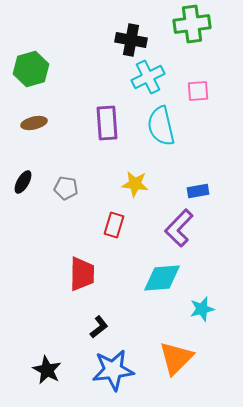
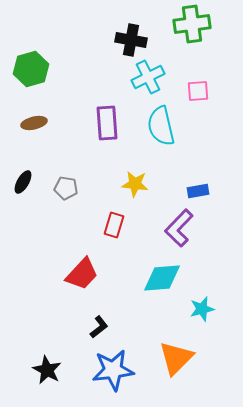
red trapezoid: rotated 42 degrees clockwise
